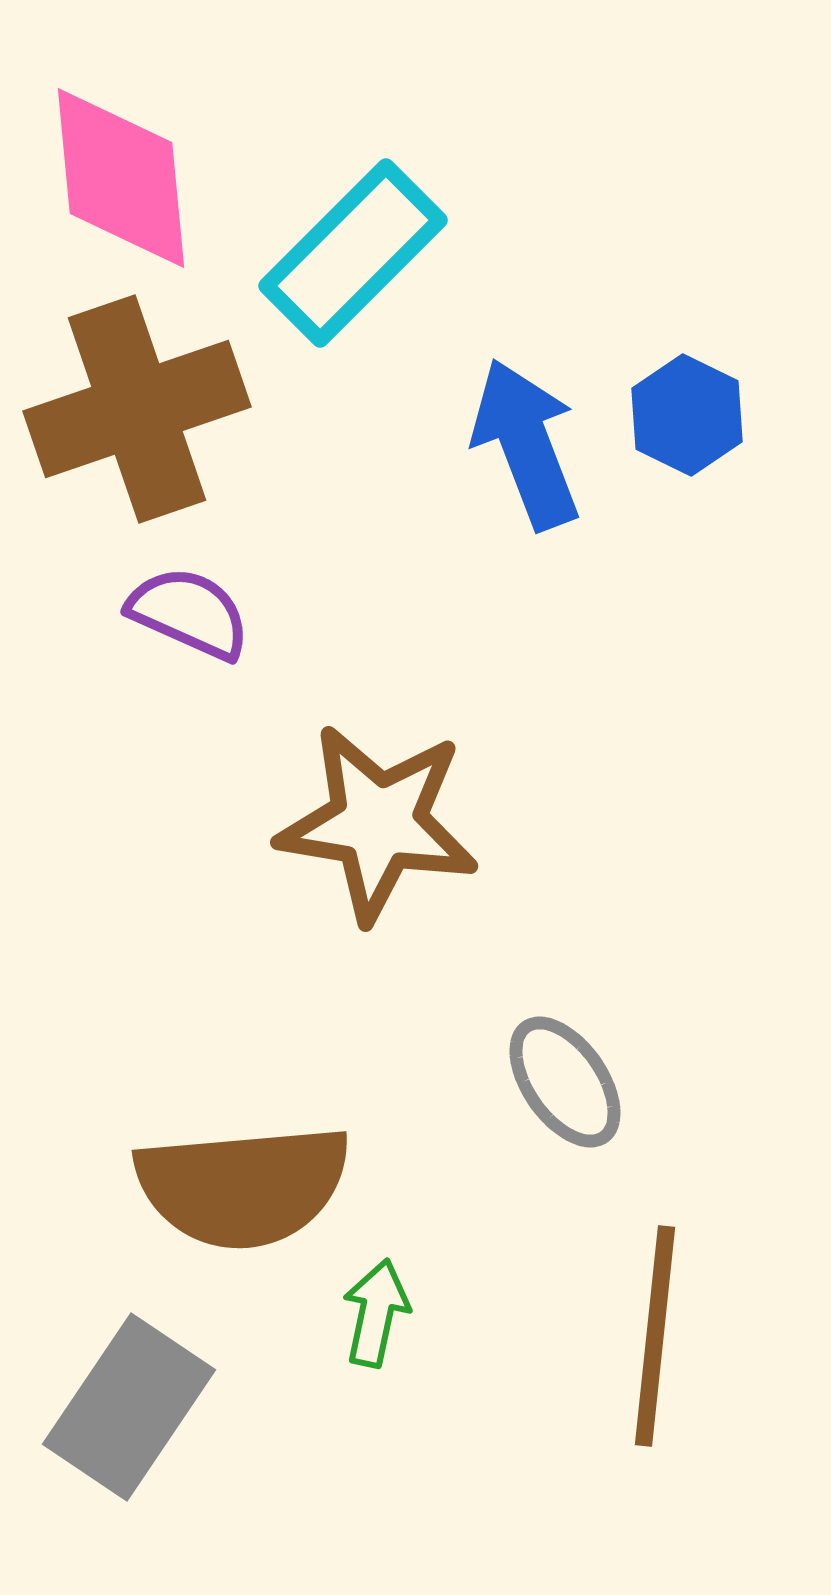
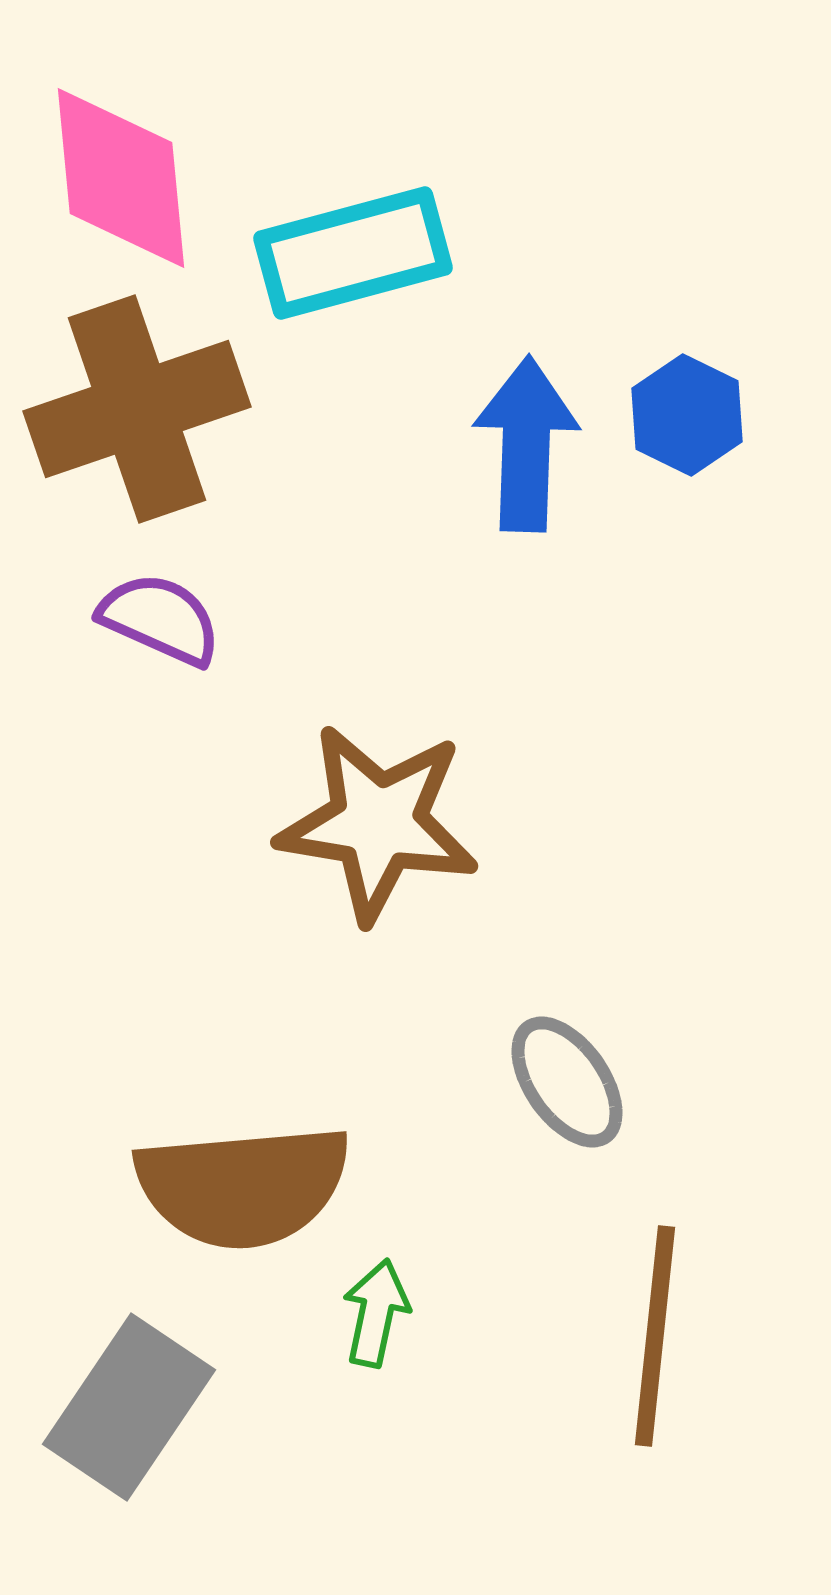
cyan rectangle: rotated 30 degrees clockwise
blue arrow: rotated 23 degrees clockwise
purple semicircle: moved 29 px left, 6 px down
gray ellipse: moved 2 px right
